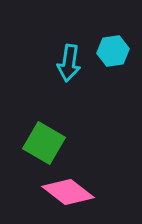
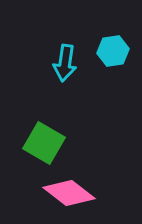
cyan arrow: moved 4 px left
pink diamond: moved 1 px right, 1 px down
